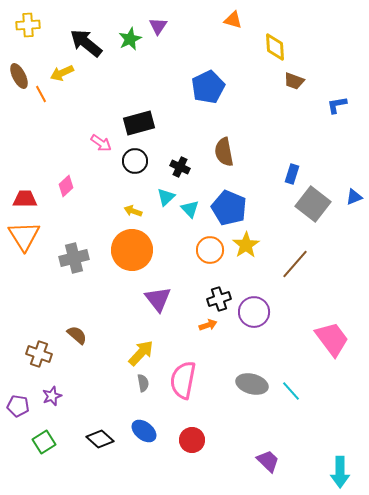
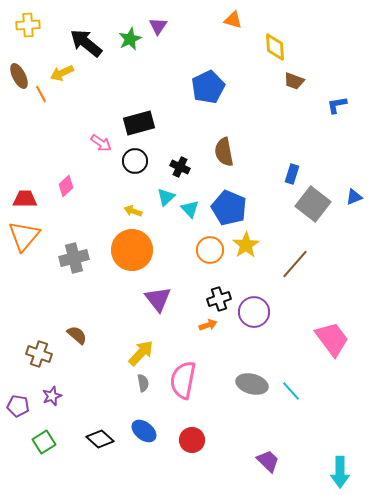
orange triangle at (24, 236): rotated 12 degrees clockwise
